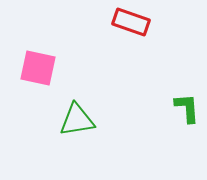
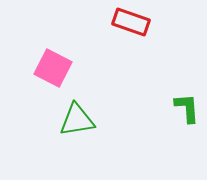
pink square: moved 15 px right; rotated 15 degrees clockwise
